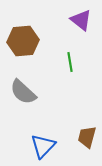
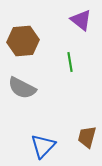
gray semicircle: moved 1 px left, 4 px up; rotated 16 degrees counterclockwise
